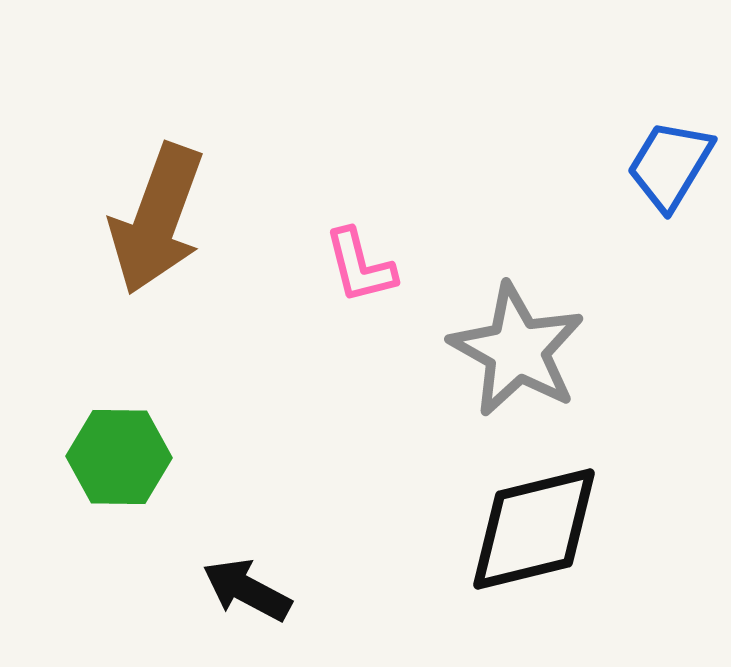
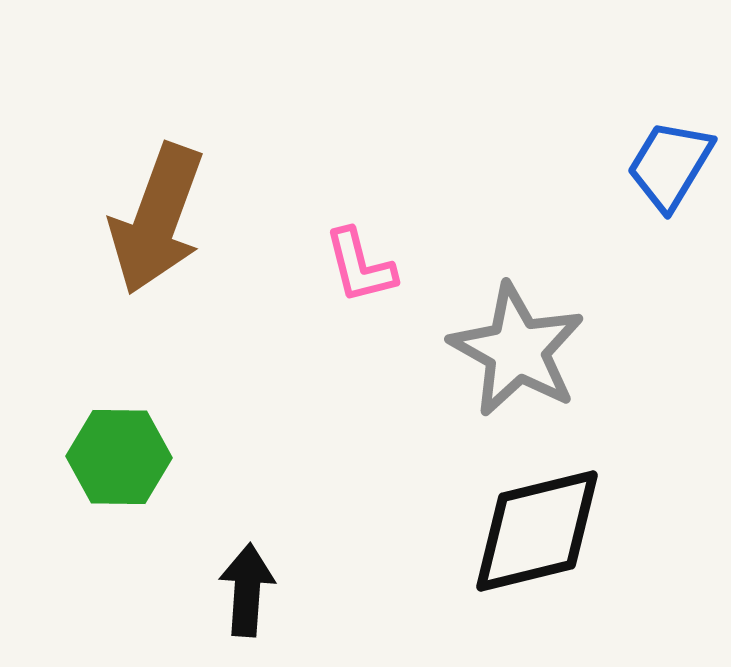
black diamond: moved 3 px right, 2 px down
black arrow: rotated 66 degrees clockwise
